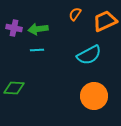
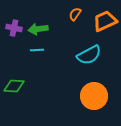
green diamond: moved 2 px up
